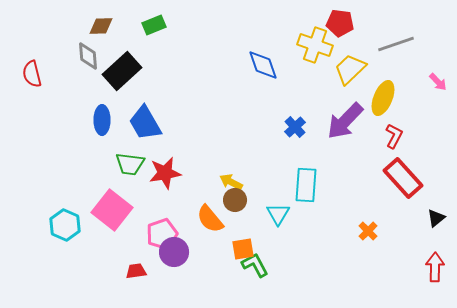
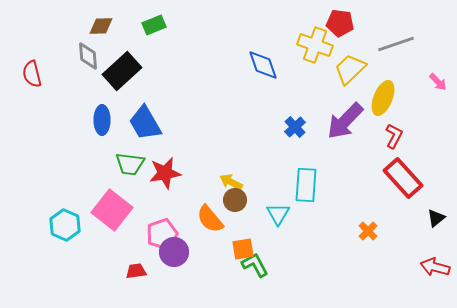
red arrow: rotated 76 degrees counterclockwise
